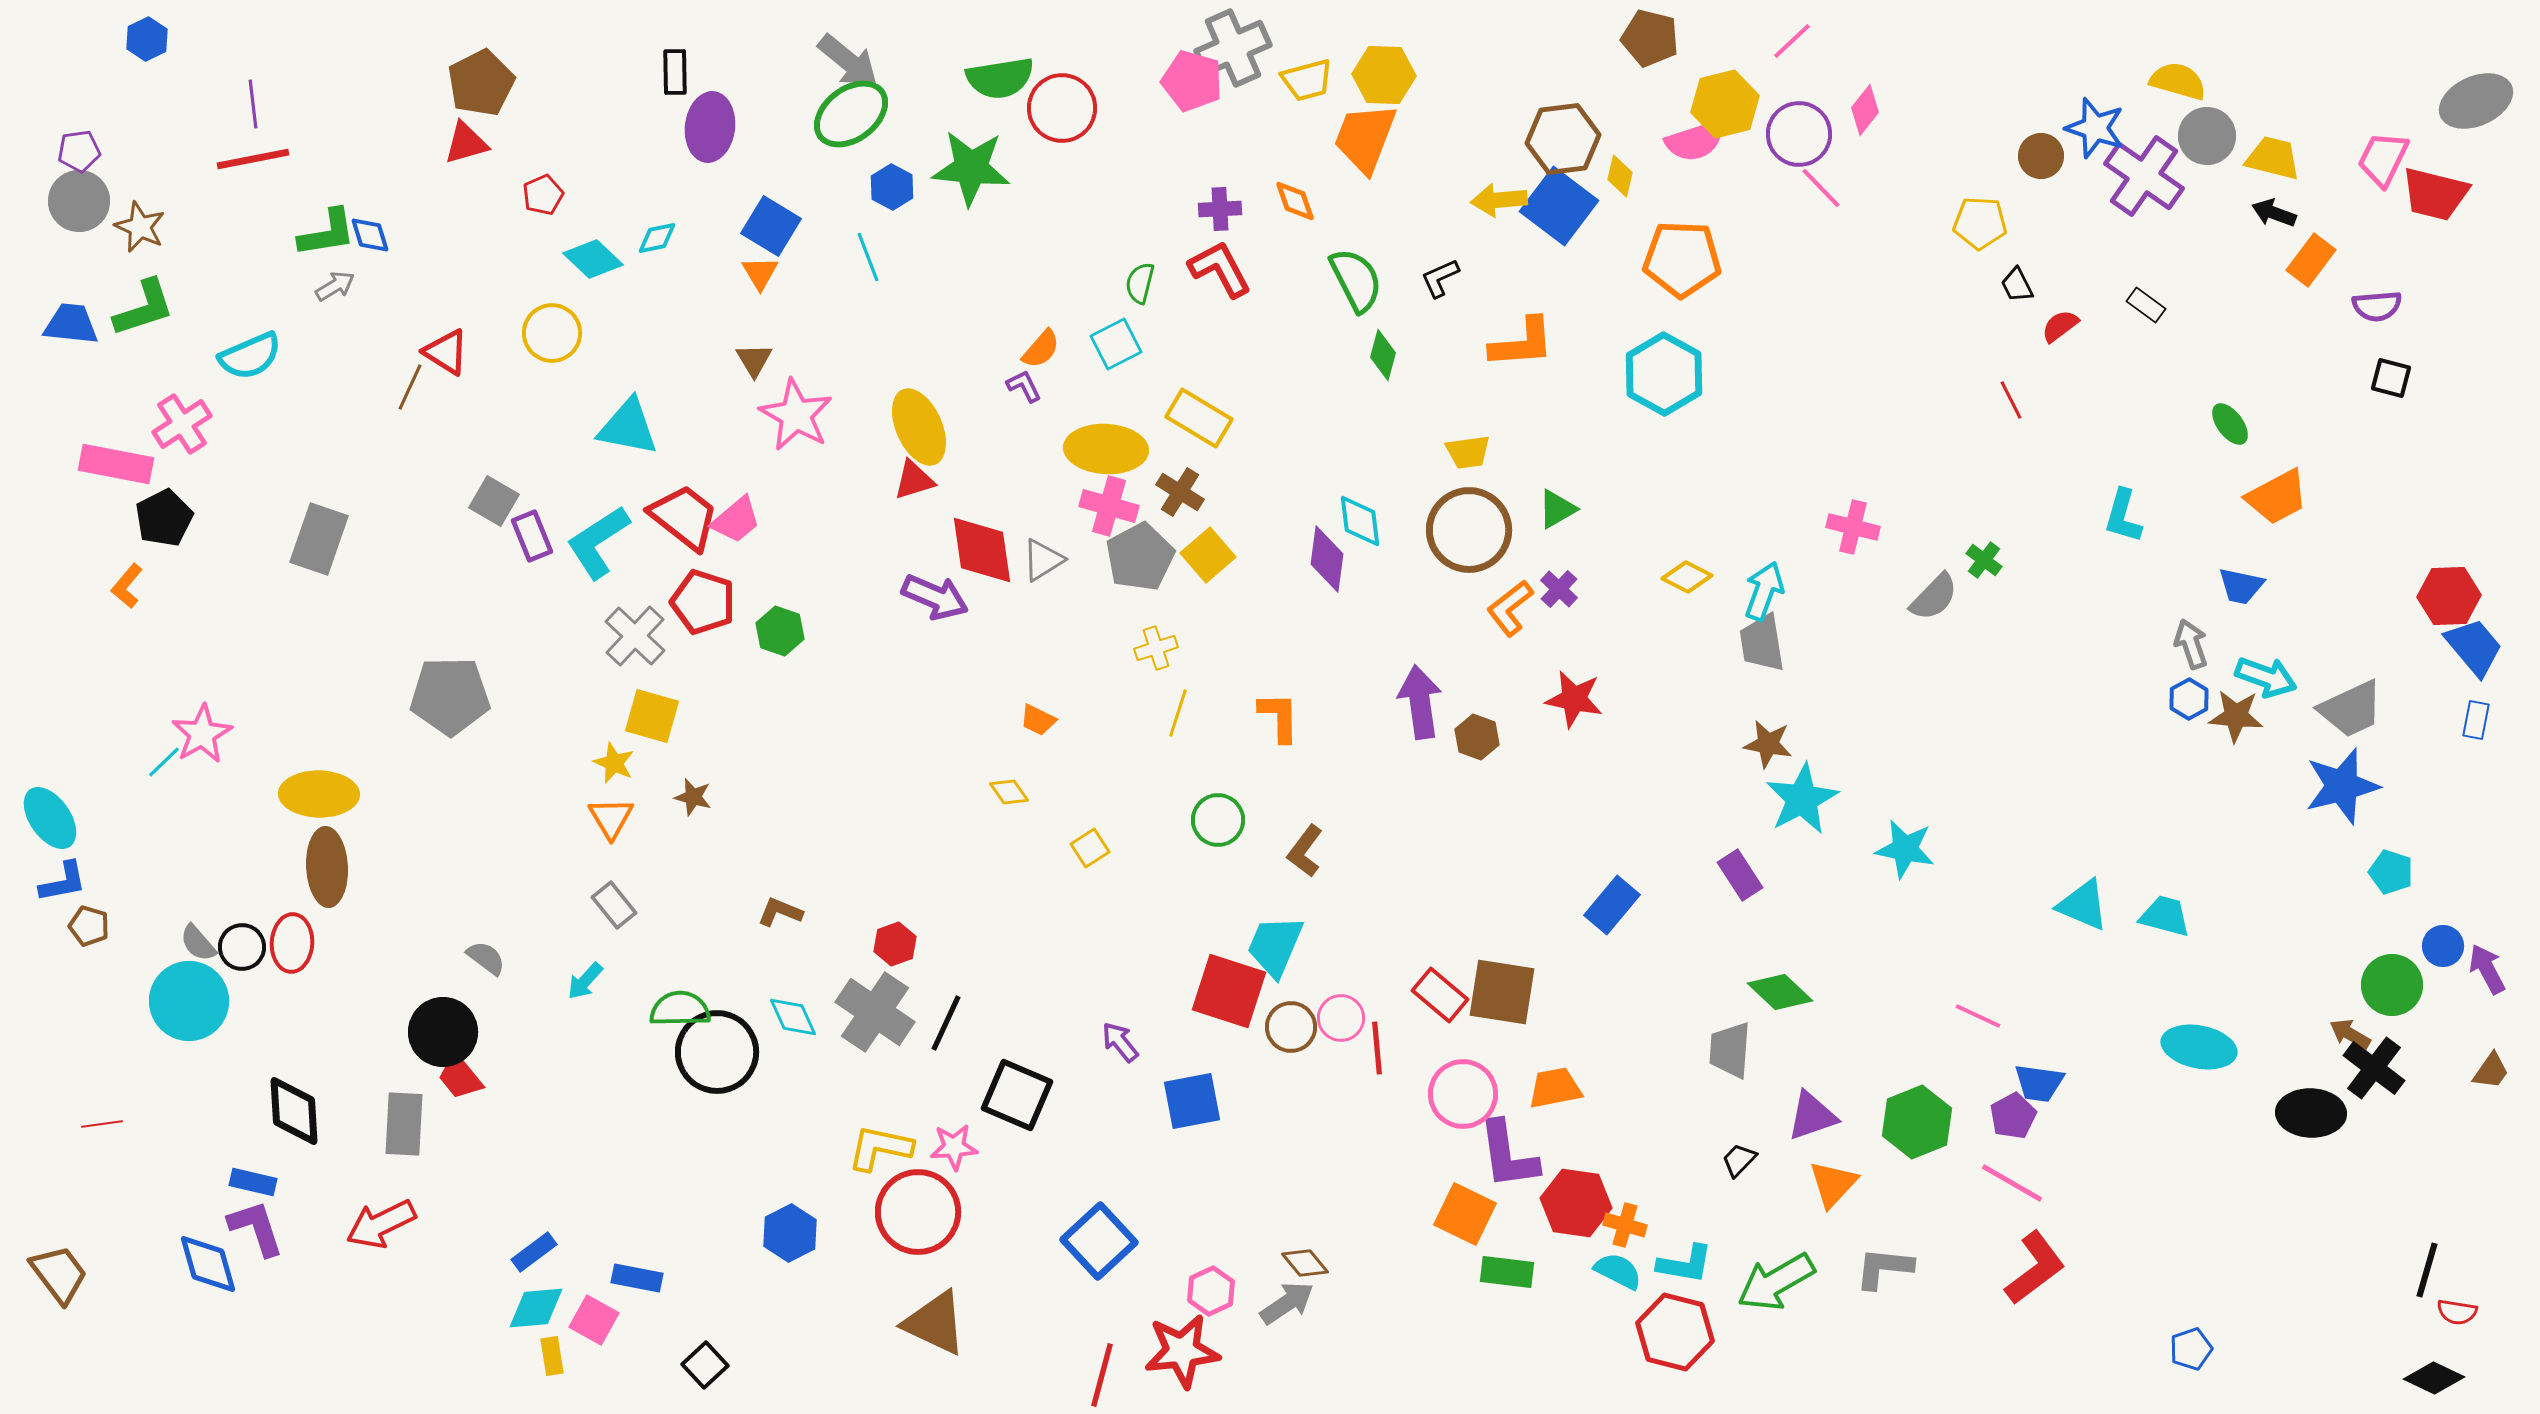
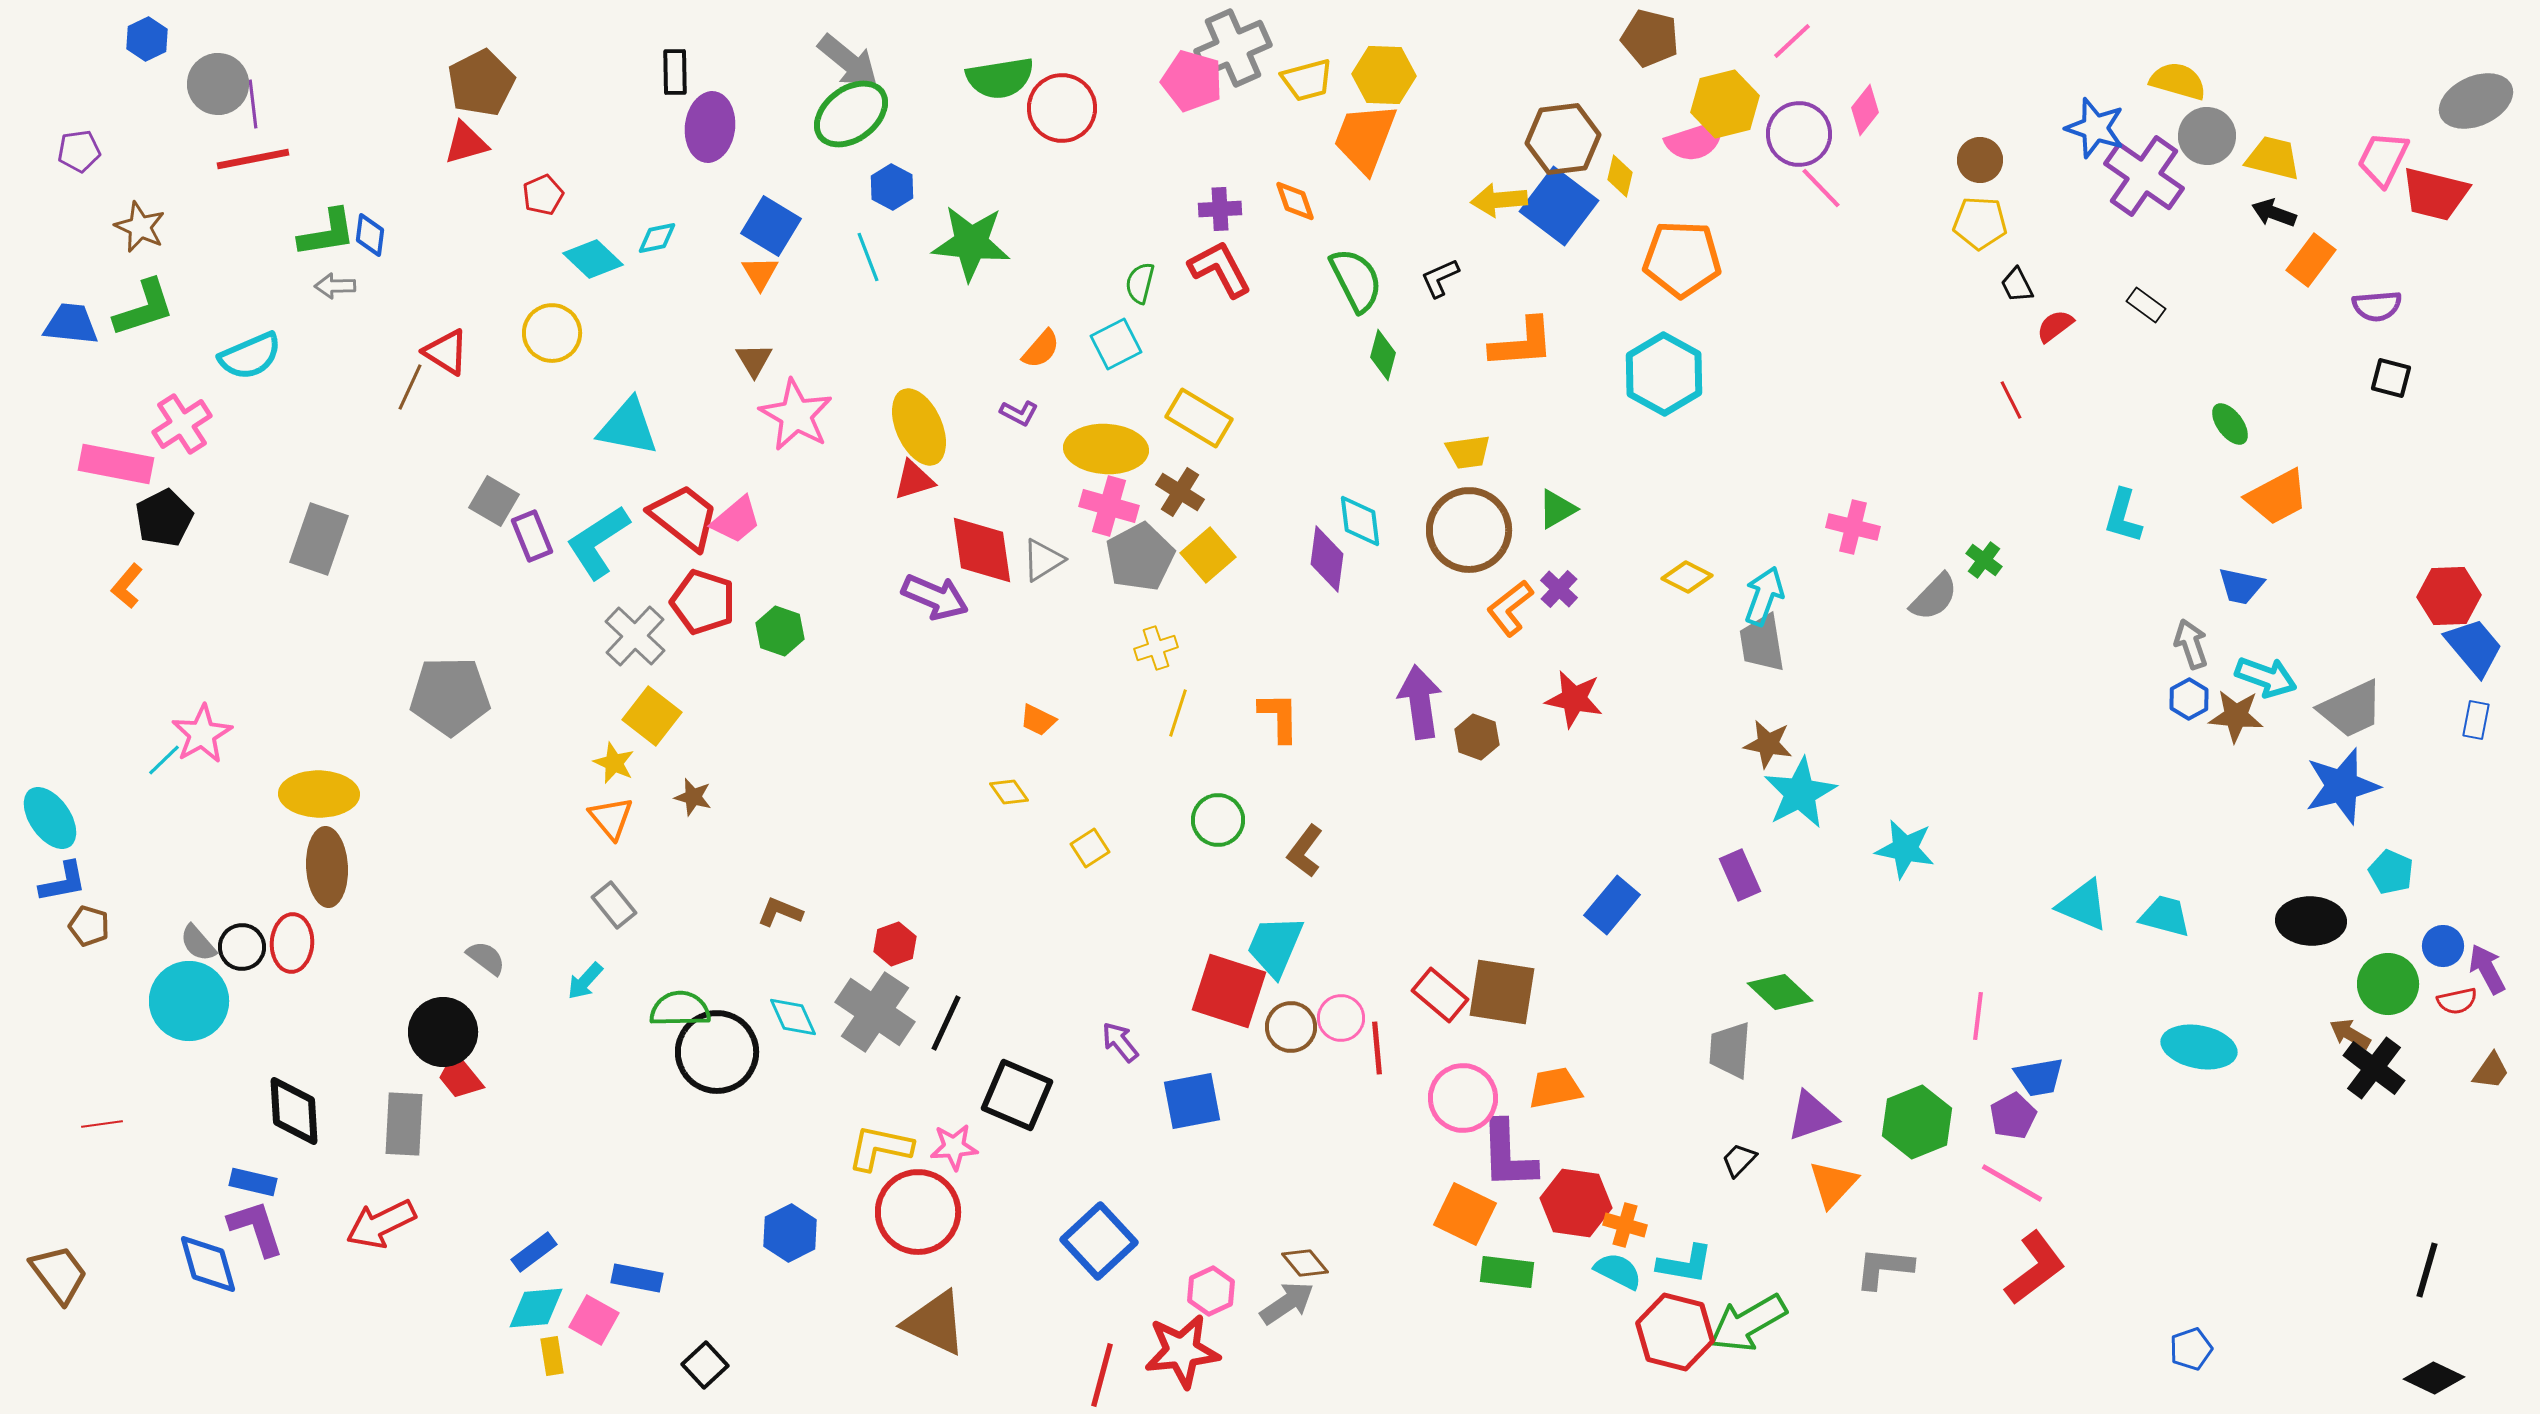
brown circle at (2041, 156): moved 61 px left, 4 px down
green star at (971, 168): moved 75 px down
gray circle at (79, 201): moved 139 px right, 117 px up
blue diamond at (370, 235): rotated 24 degrees clockwise
gray arrow at (335, 286): rotated 150 degrees counterclockwise
red semicircle at (2060, 326): moved 5 px left
purple L-shape at (1024, 386): moved 5 px left, 27 px down; rotated 144 degrees clockwise
cyan arrow at (1764, 591): moved 5 px down
yellow square at (652, 716): rotated 22 degrees clockwise
cyan line at (164, 762): moved 2 px up
cyan star at (1802, 799): moved 2 px left, 6 px up
orange triangle at (611, 818): rotated 9 degrees counterclockwise
cyan pentagon at (2391, 872): rotated 6 degrees clockwise
purple rectangle at (1740, 875): rotated 9 degrees clockwise
green circle at (2392, 985): moved 4 px left, 1 px up
pink line at (1978, 1016): rotated 72 degrees clockwise
blue trapezoid at (2039, 1083): moved 6 px up; rotated 18 degrees counterclockwise
pink circle at (1463, 1094): moved 4 px down
black ellipse at (2311, 1113): moved 192 px up
purple L-shape at (1508, 1155): rotated 6 degrees clockwise
green arrow at (1776, 1282): moved 28 px left, 41 px down
red semicircle at (2457, 1312): moved 311 px up; rotated 21 degrees counterclockwise
